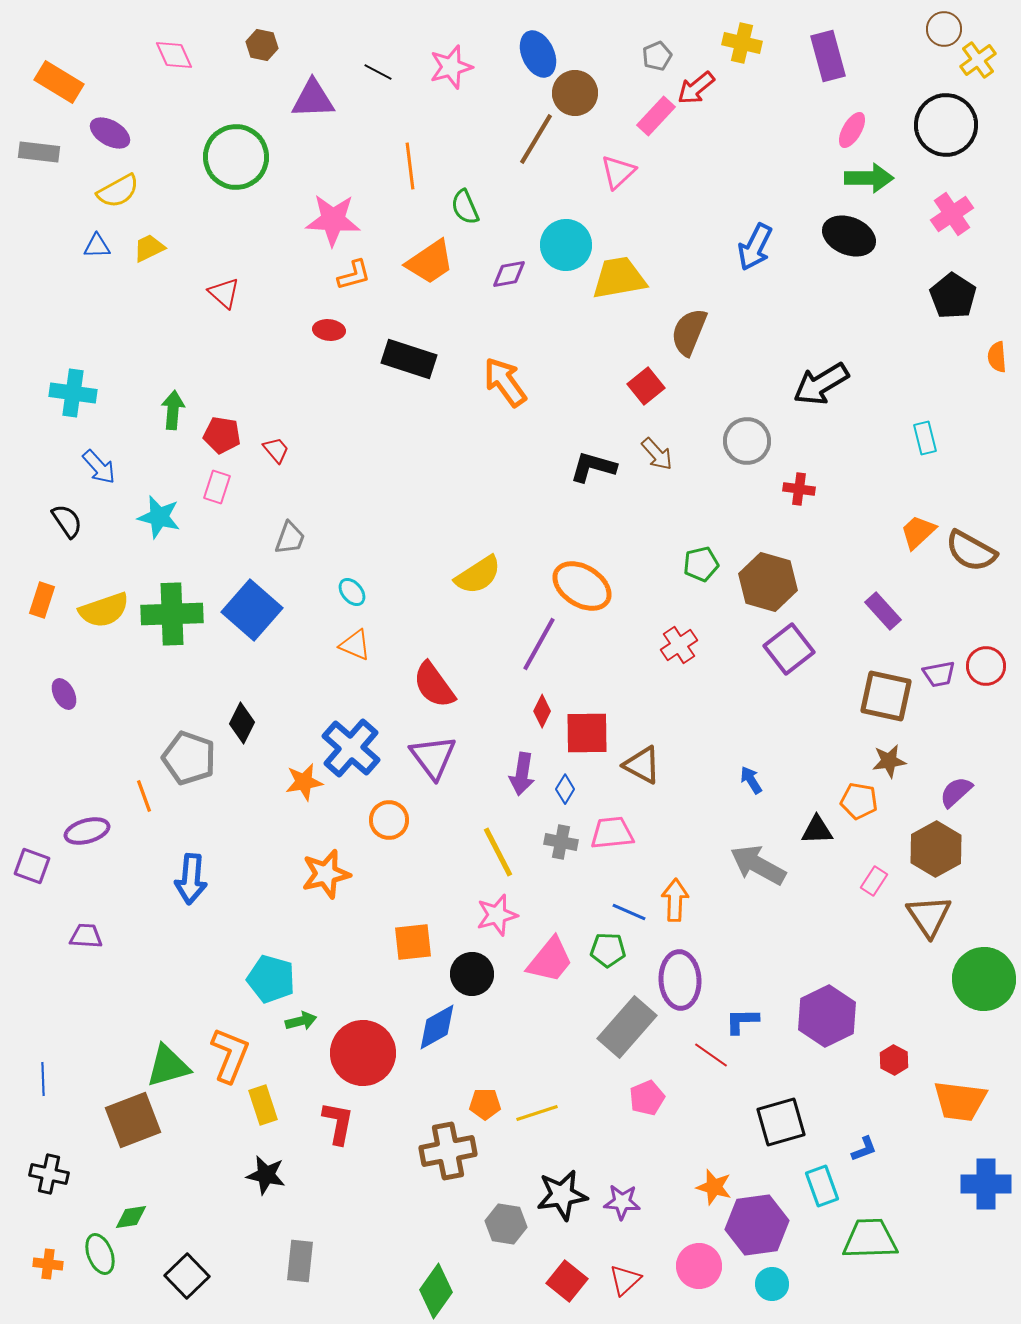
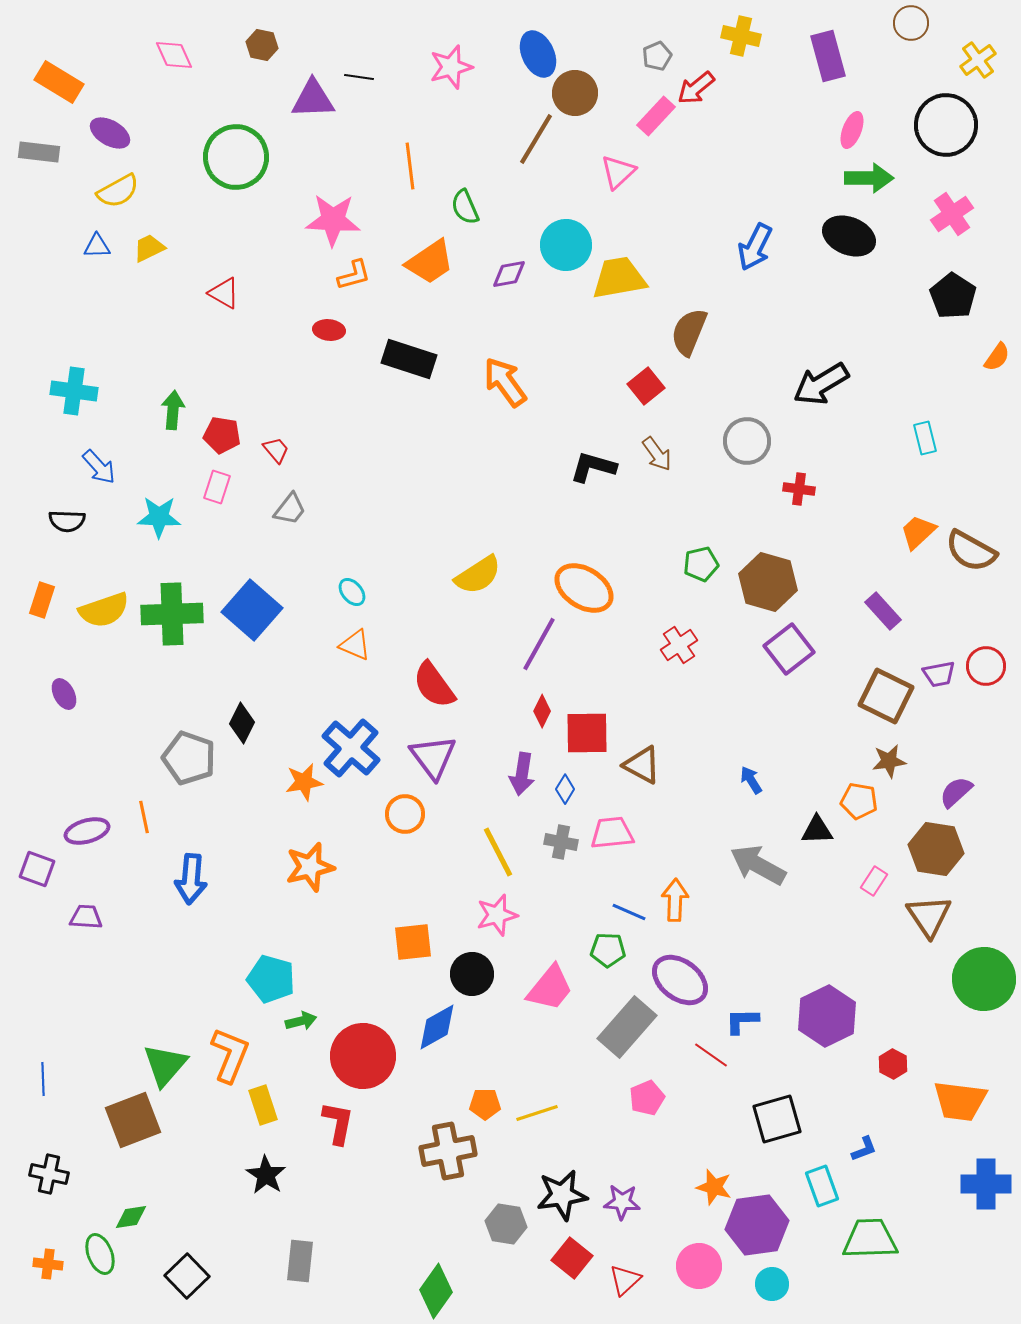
brown circle at (944, 29): moved 33 px left, 6 px up
yellow cross at (742, 43): moved 1 px left, 7 px up
black line at (378, 72): moved 19 px left, 5 px down; rotated 20 degrees counterclockwise
pink ellipse at (852, 130): rotated 9 degrees counterclockwise
red triangle at (224, 293): rotated 12 degrees counterclockwise
orange semicircle at (997, 357): rotated 140 degrees counterclockwise
cyan cross at (73, 393): moved 1 px right, 2 px up
brown arrow at (657, 454): rotated 6 degrees clockwise
cyan star at (159, 517): rotated 12 degrees counterclockwise
black semicircle at (67, 521): rotated 126 degrees clockwise
gray trapezoid at (290, 538): moved 29 px up; rotated 18 degrees clockwise
orange ellipse at (582, 586): moved 2 px right, 2 px down
brown square at (886, 696): rotated 14 degrees clockwise
orange line at (144, 796): moved 21 px down; rotated 8 degrees clockwise
orange circle at (389, 820): moved 16 px right, 6 px up
brown hexagon at (936, 849): rotated 22 degrees counterclockwise
purple square at (32, 866): moved 5 px right, 3 px down
orange star at (326, 874): moved 16 px left, 7 px up
purple trapezoid at (86, 936): moved 19 px up
pink trapezoid at (550, 960): moved 28 px down
purple ellipse at (680, 980): rotated 50 degrees counterclockwise
red circle at (363, 1053): moved 3 px down
red hexagon at (894, 1060): moved 1 px left, 4 px down
green triangle at (168, 1066): moved 3 px left, 1 px up; rotated 33 degrees counterclockwise
black square at (781, 1122): moved 4 px left, 3 px up
black star at (266, 1175): rotated 21 degrees clockwise
red square at (567, 1281): moved 5 px right, 23 px up
